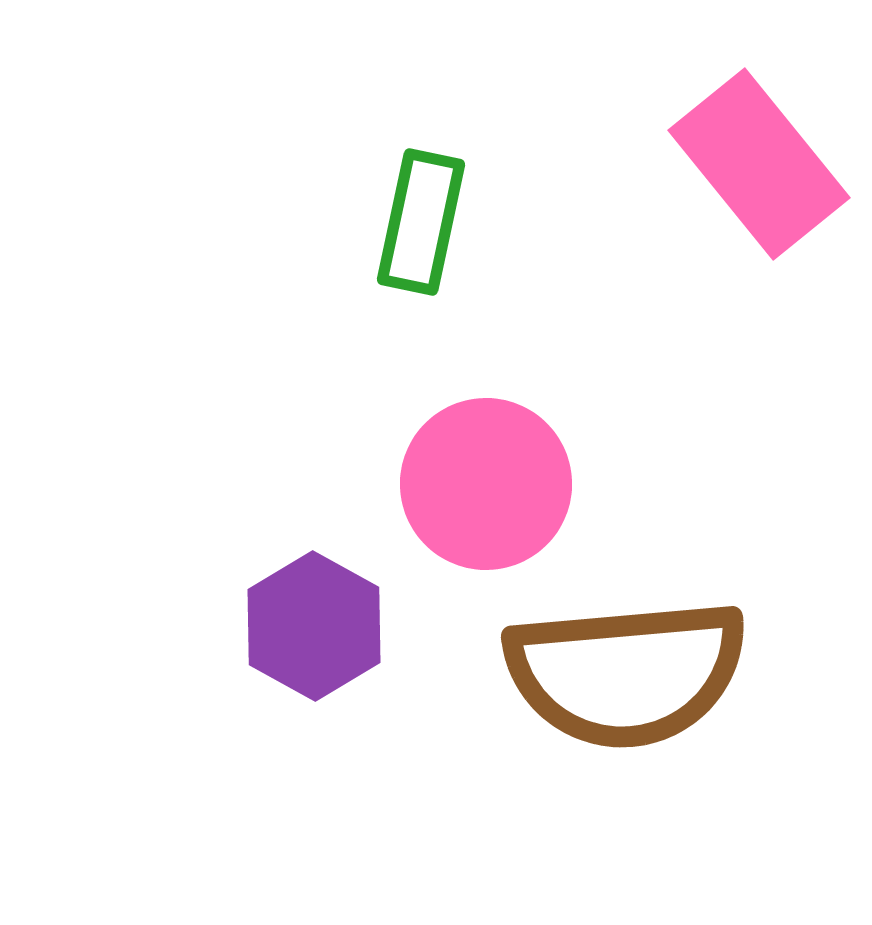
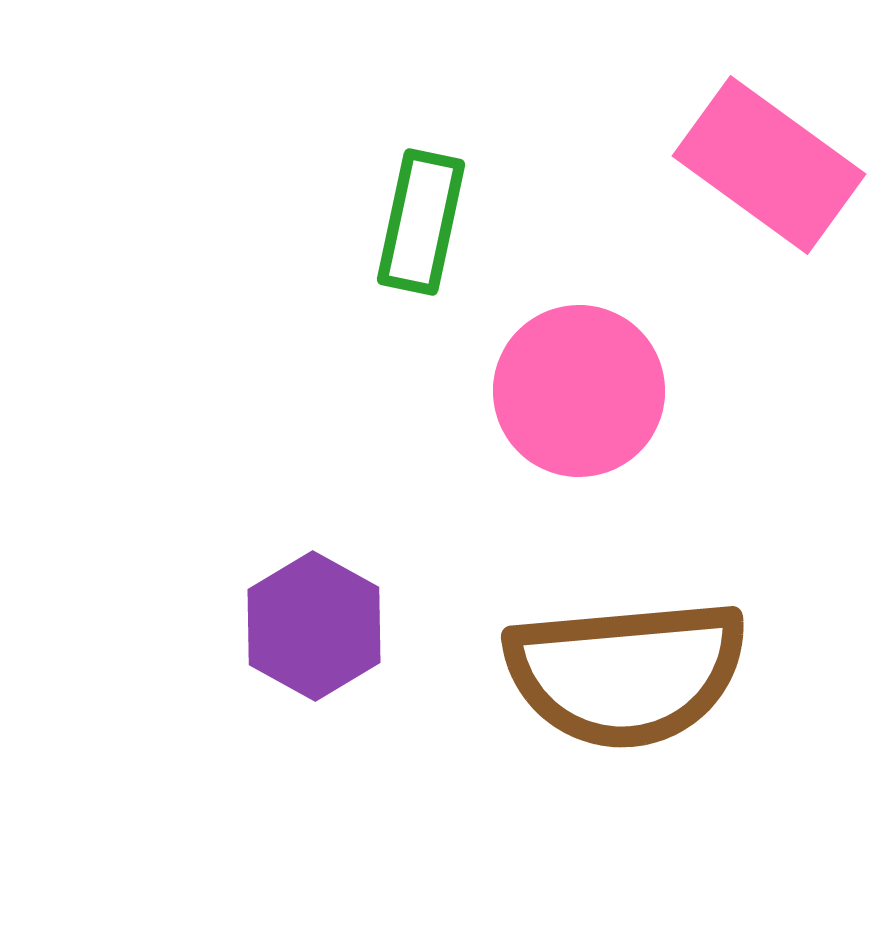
pink rectangle: moved 10 px right, 1 px down; rotated 15 degrees counterclockwise
pink circle: moved 93 px right, 93 px up
